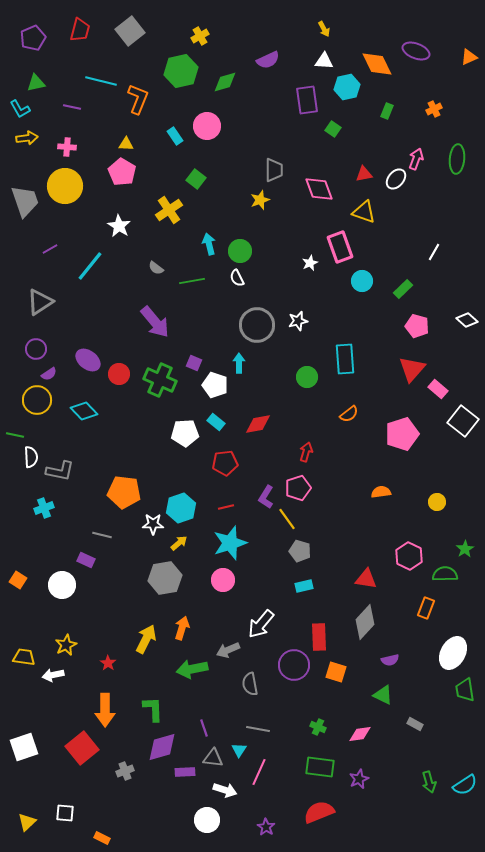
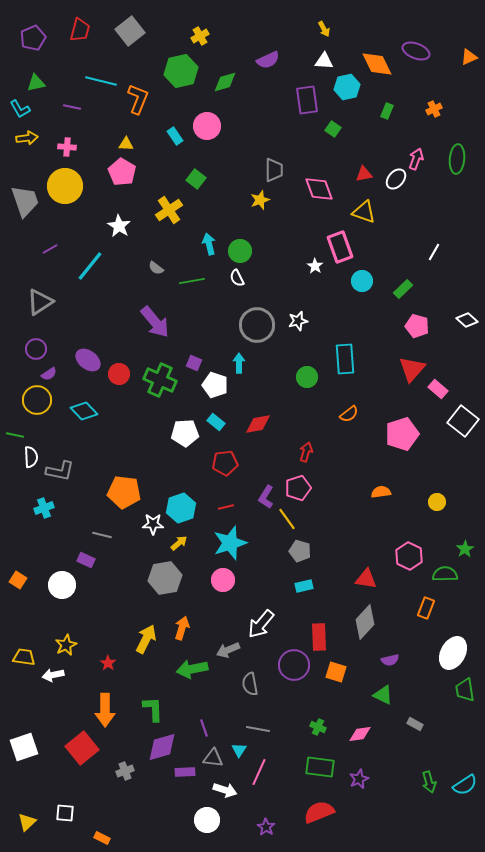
white star at (310, 263): moved 5 px right, 3 px down; rotated 14 degrees counterclockwise
